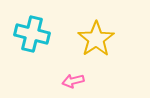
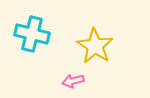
yellow star: moved 1 px left, 7 px down; rotated 6 degrees counterclockwise
